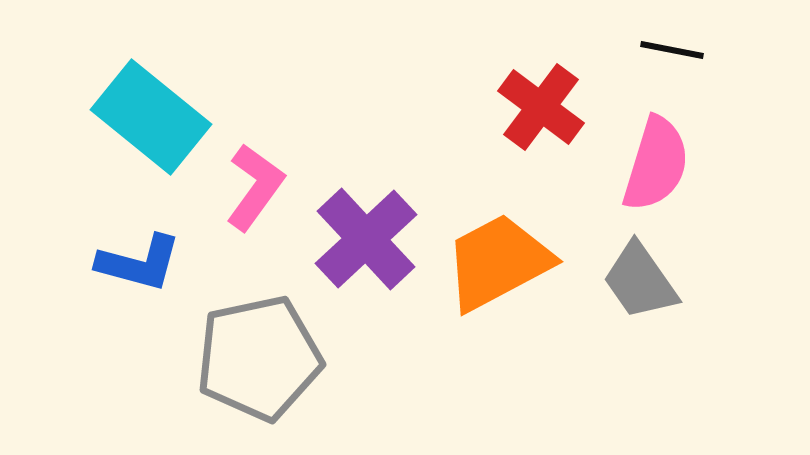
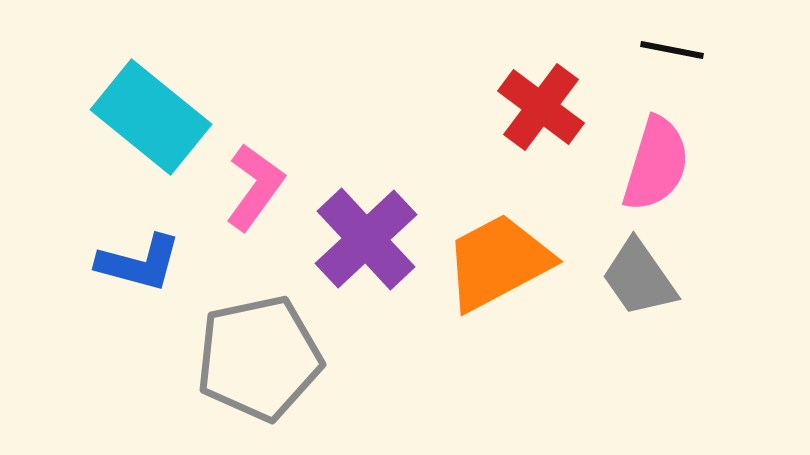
gray trapezoid: moved 1 px left, 3 px up
